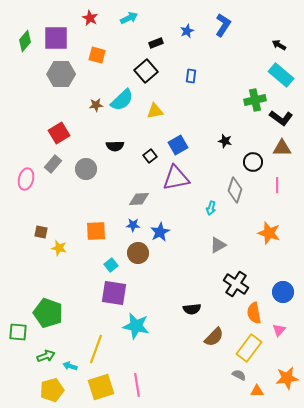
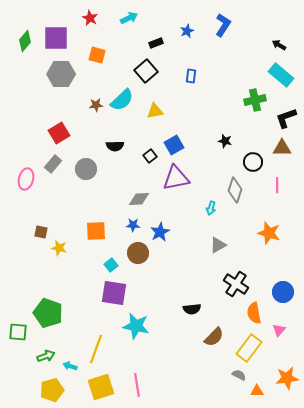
black L-shape at (281, 118): moved 5 px right; rotated 125 degrees clockwise
blue square at (178, 145): moved 4 px left
